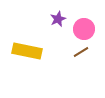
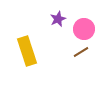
yellow rectangle: rotated 60 degrees clockwise
